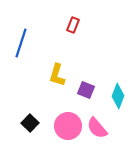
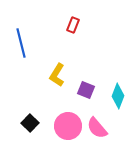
blue line: rotated 32 degrees counterclockwise
yellow L-shape: rotated 15 degrees clockwise
